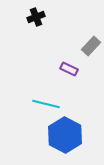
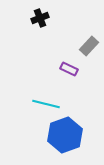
black cross: moved 4 px right, 1 px down
gray rectangle: moved 2 px left
blue hexagon: rotated 12 degrees clockwise
